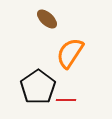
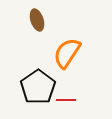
brown ellipse: moved 10 px left, 1 px down; rotated 30 degrees clockwise
orange semicircle: moved 3 px left
